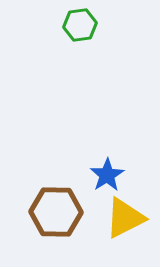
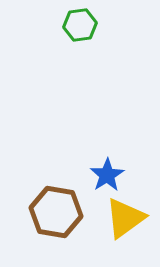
brown hexagon: rotated 9 degrees clockwise
yellow triangle: rotated 9 degrees counterclockwise
